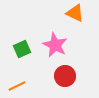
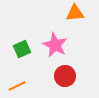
orange triangle: rotated 30 degrees counterclockwise
